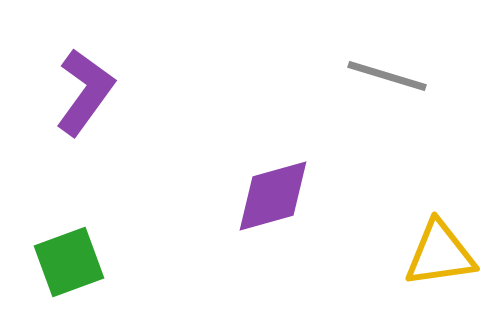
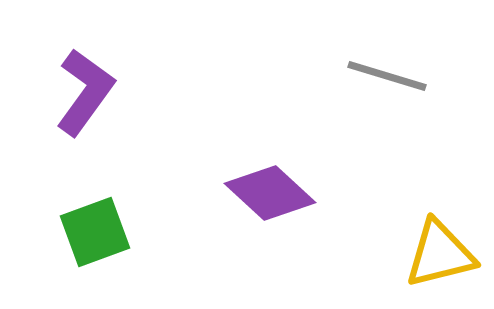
purple diamond: moved 3 px left, 3 px up; rotated 58 degrees clockwise
yellow triangle: rotated 6 degrees counterclockwise
green square: moved 26 px right, 30 px up
